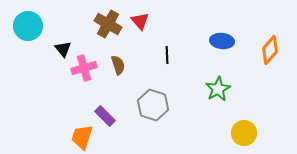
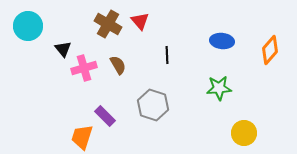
brown semicircle: rotated 12 degrees counterclockwise
green star: moved 1 px right, 1 px up; rotated 25 degrees clockwise
